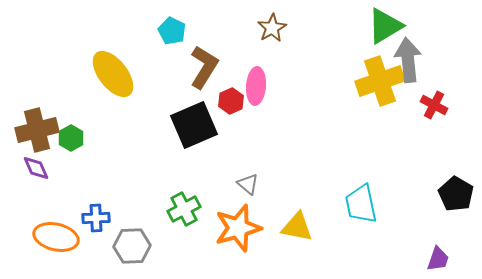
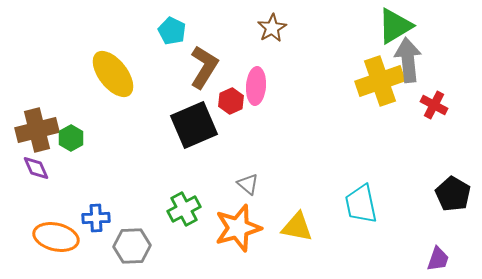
green triangle: moved 10 px right
black pentagon: moved 3 px left
